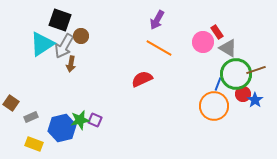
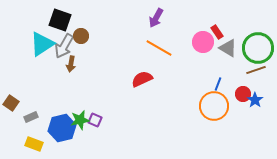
purple arrow: moved 1 px left, 2 px up
green circle: moved 22 px right, 26 px up
